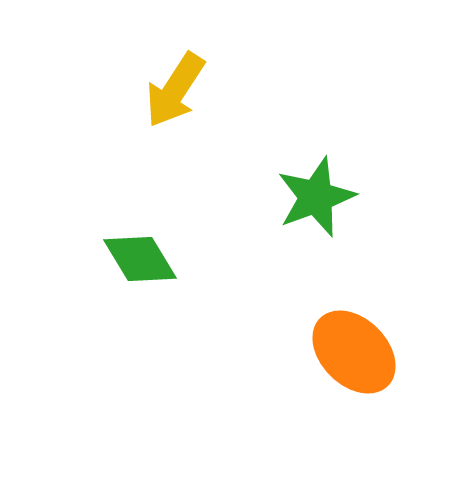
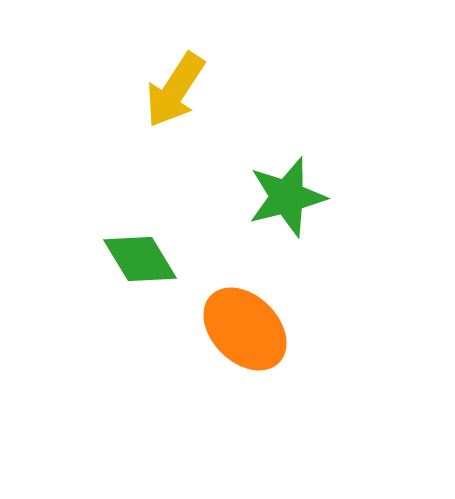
green star: moved 29 px left; rotated 6 degrees clockwise
orange ellipse: moved 109 px left, 23 px up
